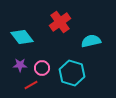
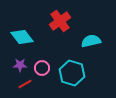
red cross: moved 1 px up
red line: moved 6 px left, 1 px up
